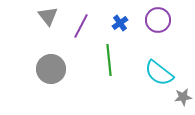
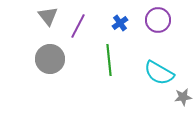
purple line: moved 3 px left
gray circle: moved 1 px left, 10 px up
cyan semicircle: rotated 8 degrees counterclockwise
